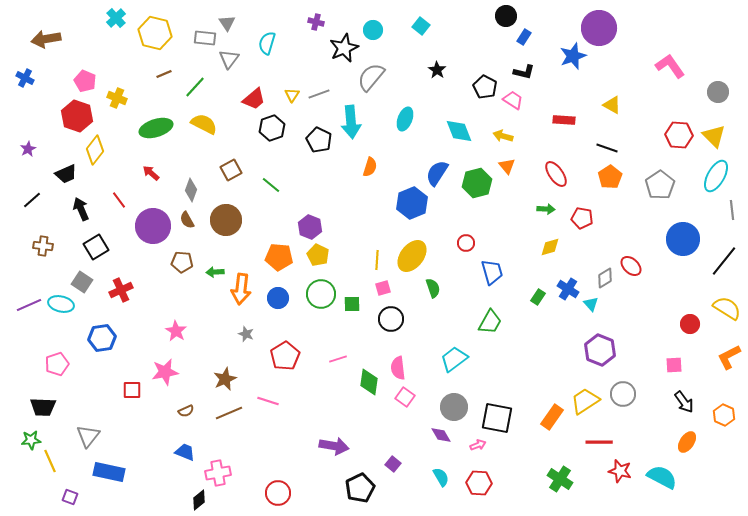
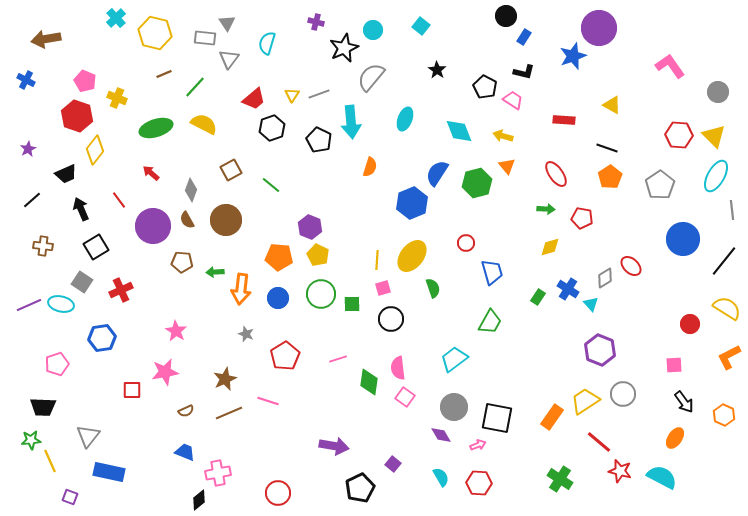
blue cross at (25, 78): moved 1 px right, 2 px down
red line at (599, 442): rotated 40 degrees clockwise
orange ellipse at (687, 442): moved 12 px left, 4 px up
